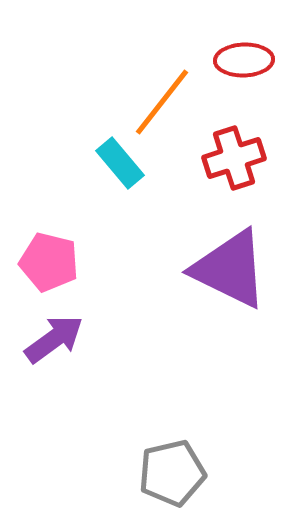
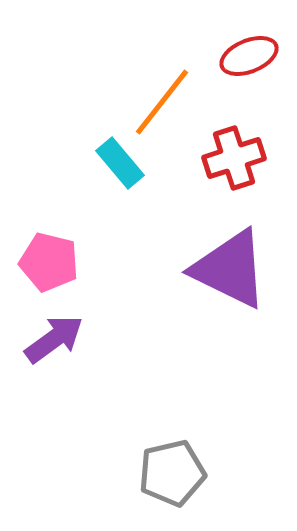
red ellipse: moved 5 px right, 4 px up; rotated 20 degrees counterclockwise
